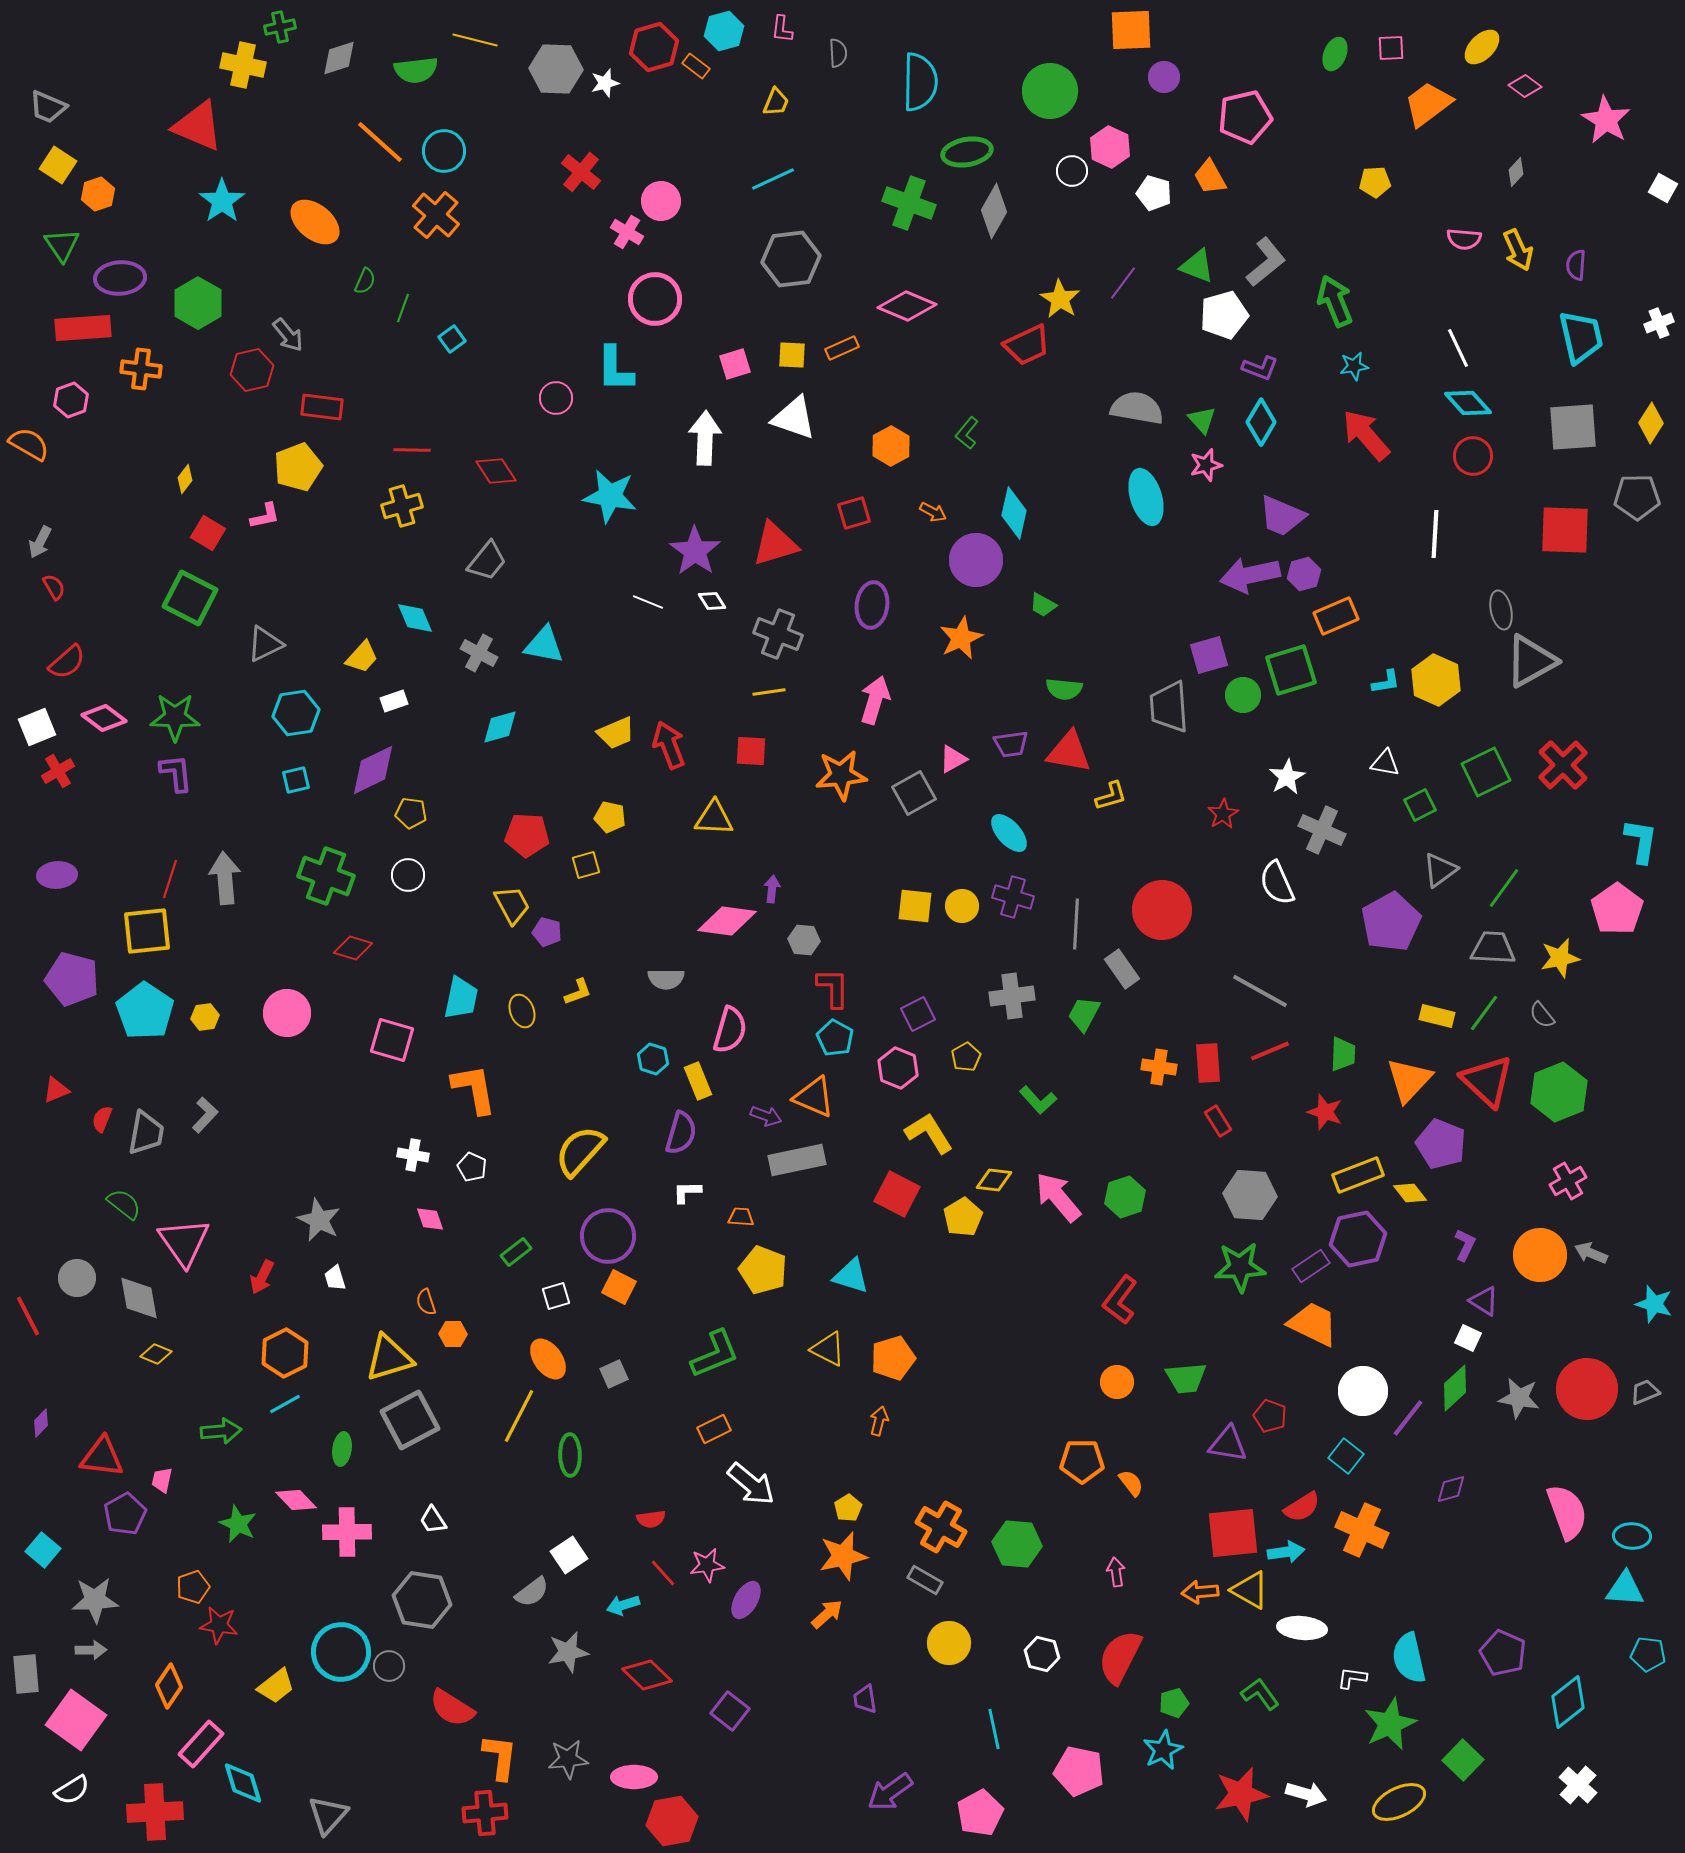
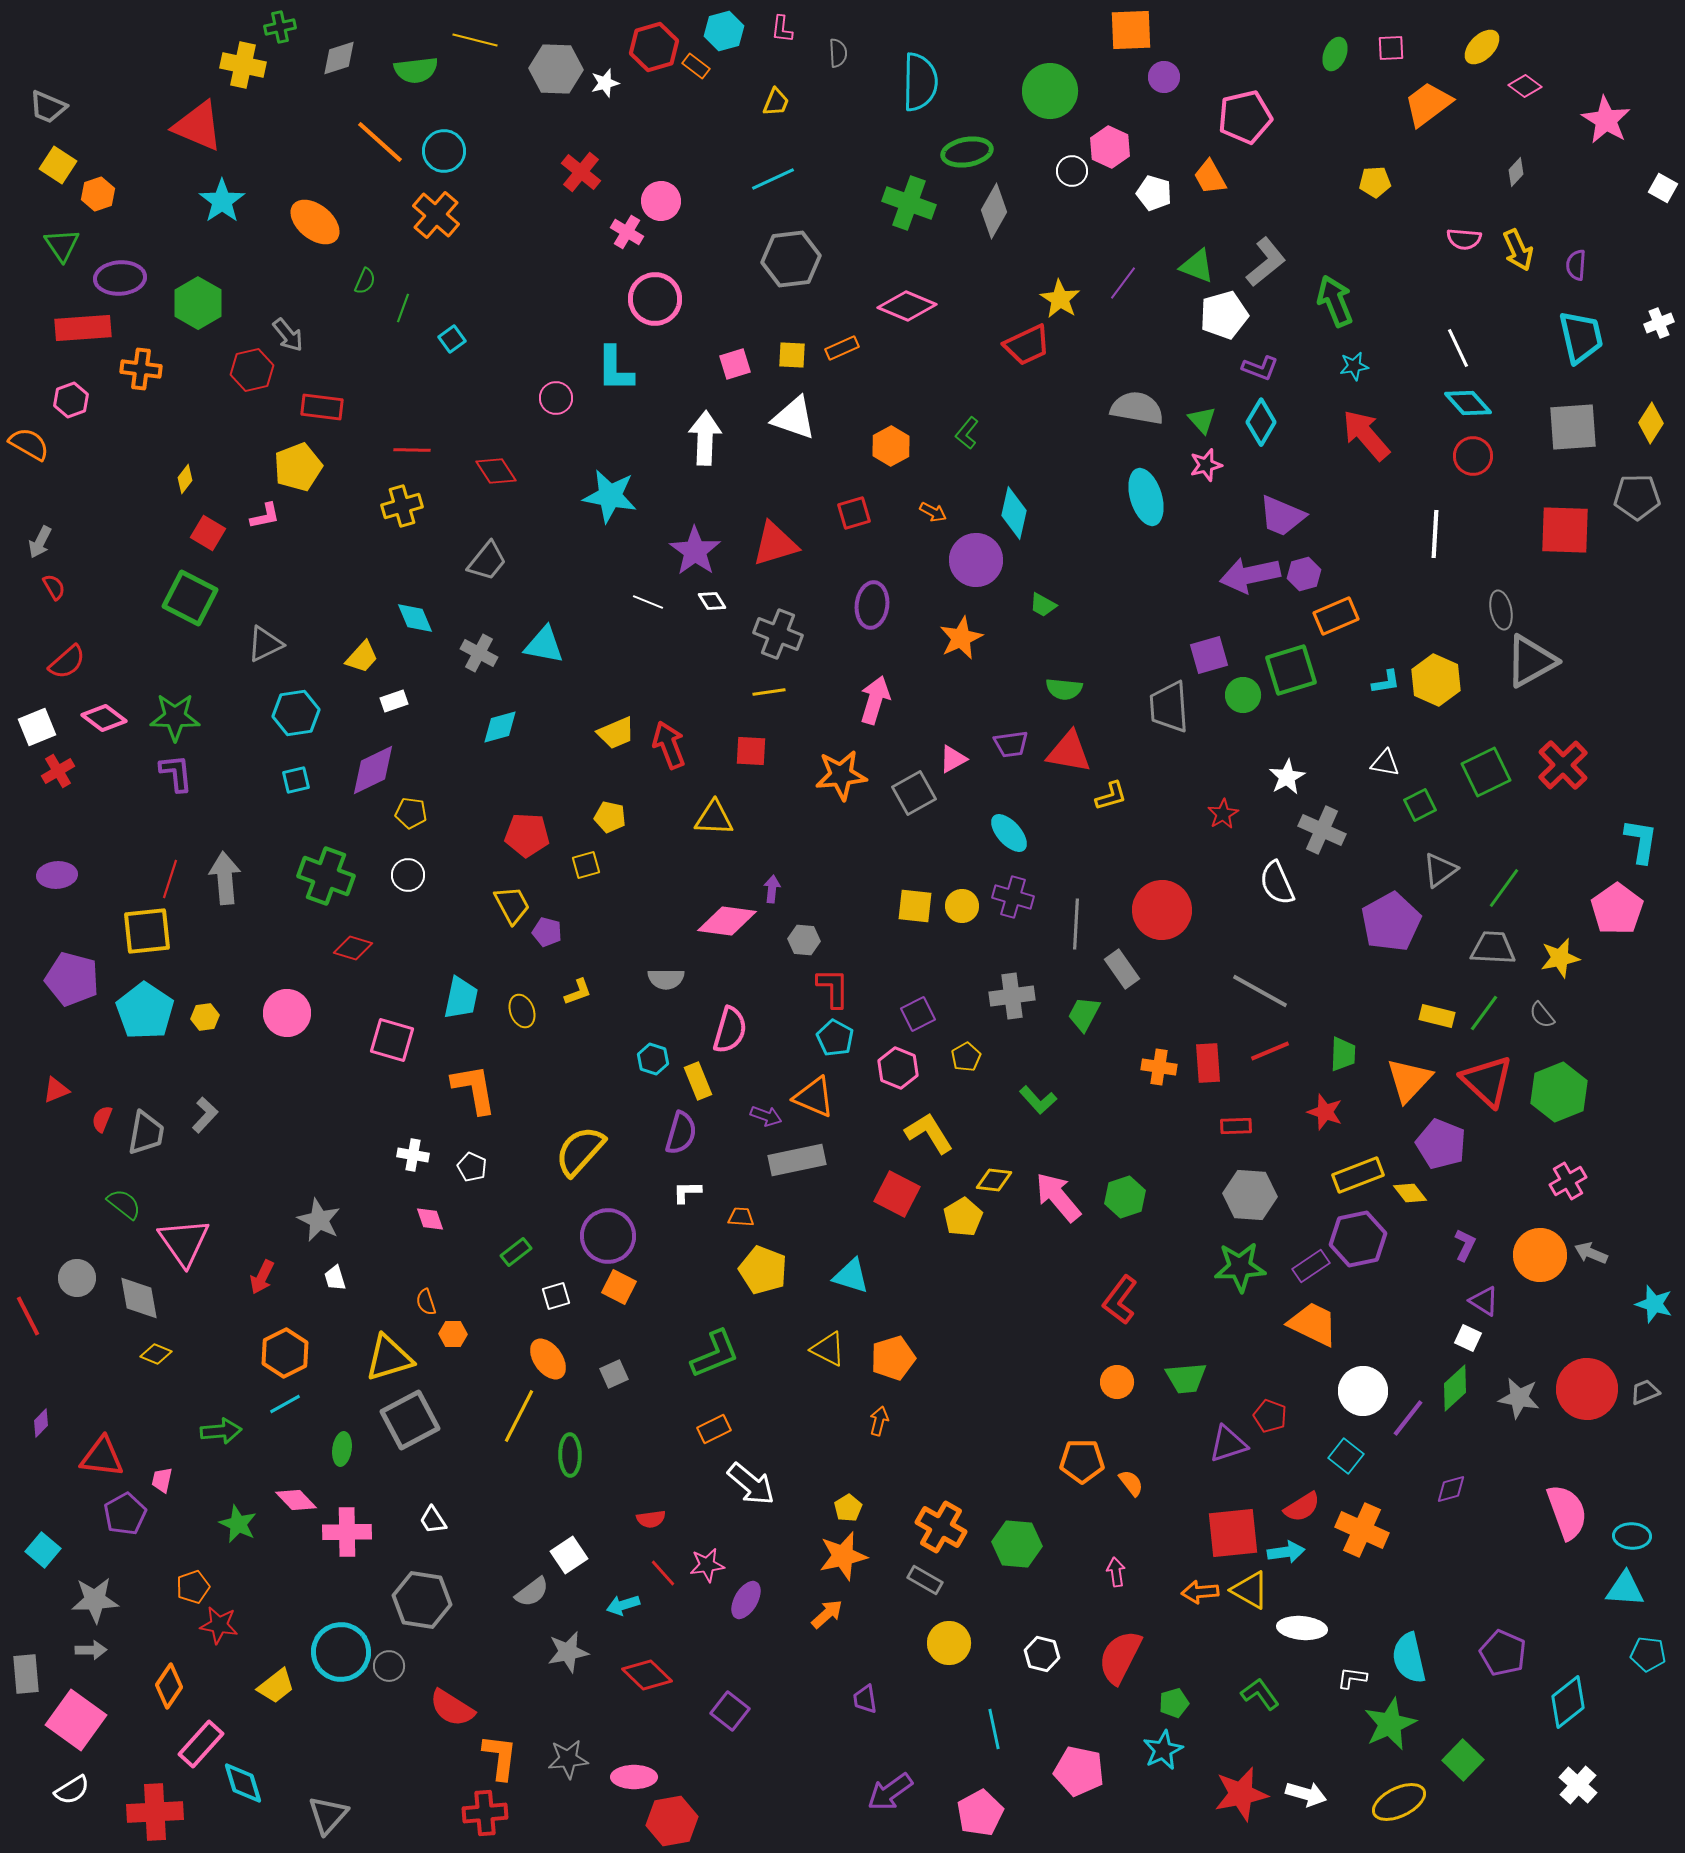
red rectangle at (1218, 1121): moved 18 px right, 5 px down; rotated 60 degrees counterclockwise
purple triangle at (1228, 1444): rotated 27 degrees counterclockwise
